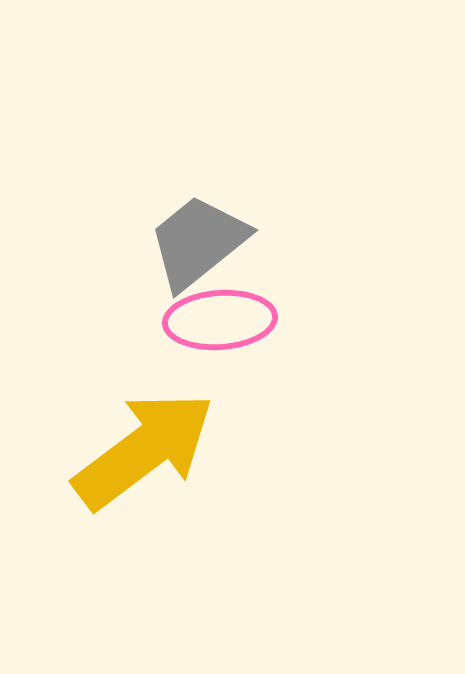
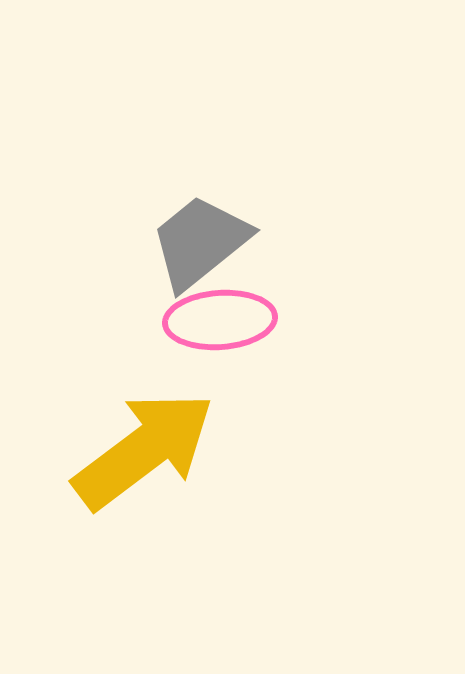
gray trapezoid: moved 2 px right
